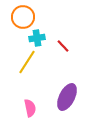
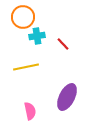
cyan cross: moved 2 px up
red line: moved 2 px up
yellow line: moved 1 px left, 5 px down; rotated 45 degrees clockwise
pink semicircle: moved 3 px down
